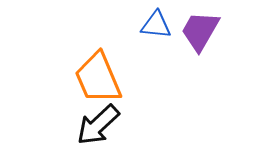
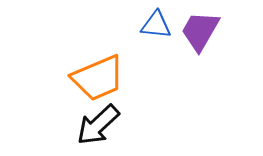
orange trapezoid: rotated 90 degrees counterclockwise
